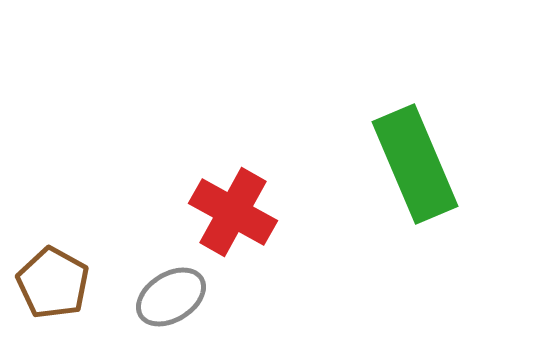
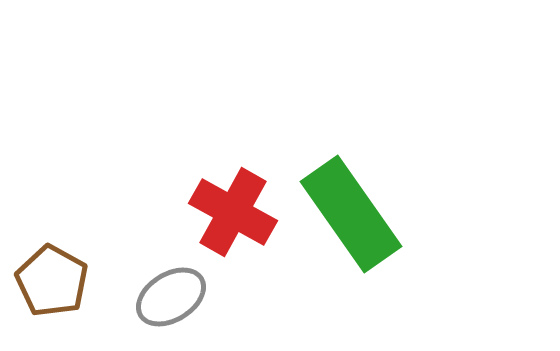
green rectangle: moved 64 px left, 50 px down; rotated 12 degrees counterclockwise
brown pentagon: moved 1 px left, 2 px up
